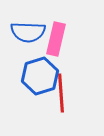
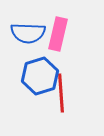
blue semicircle: moved 1 px down
pink rectangle: moved 2 px right, 5 px up
